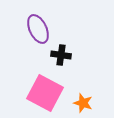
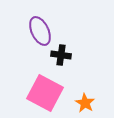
purple ellipse: moved 2 px right, 2 px down
orange star: moved 2 px right; rotated 12 degrees clockwise
